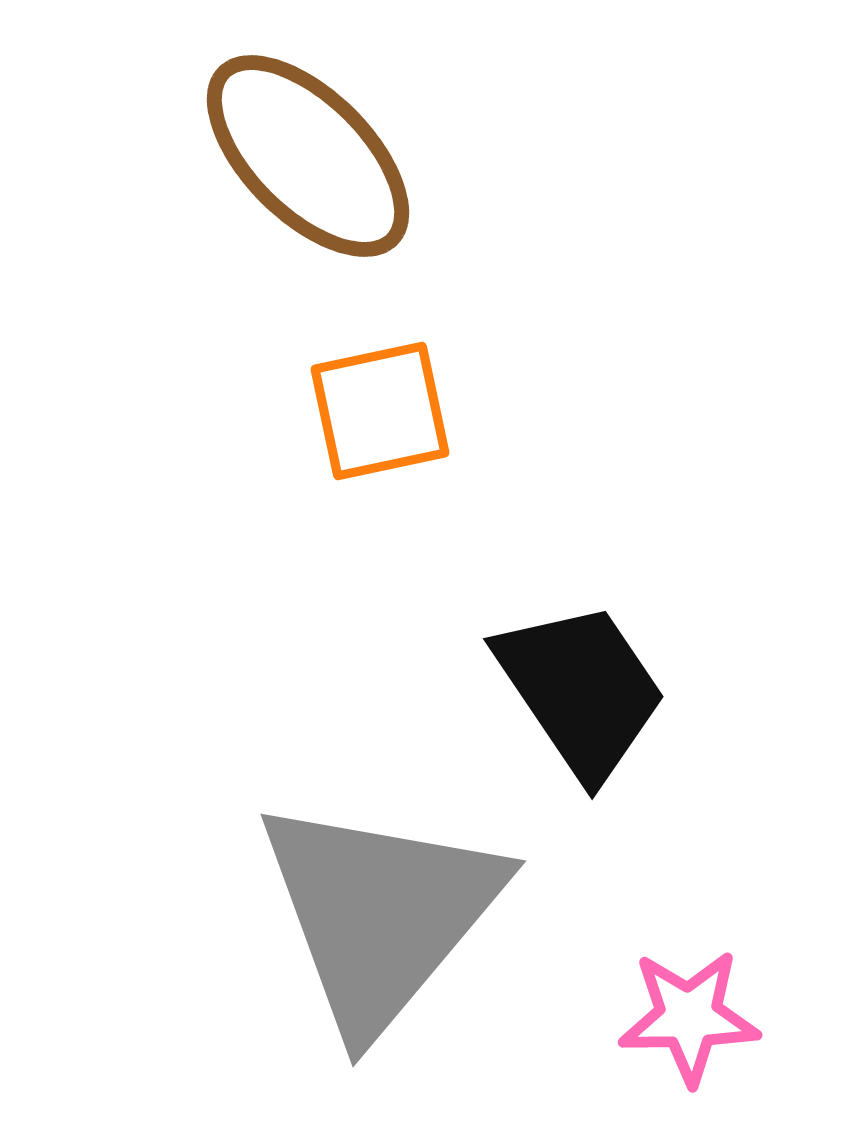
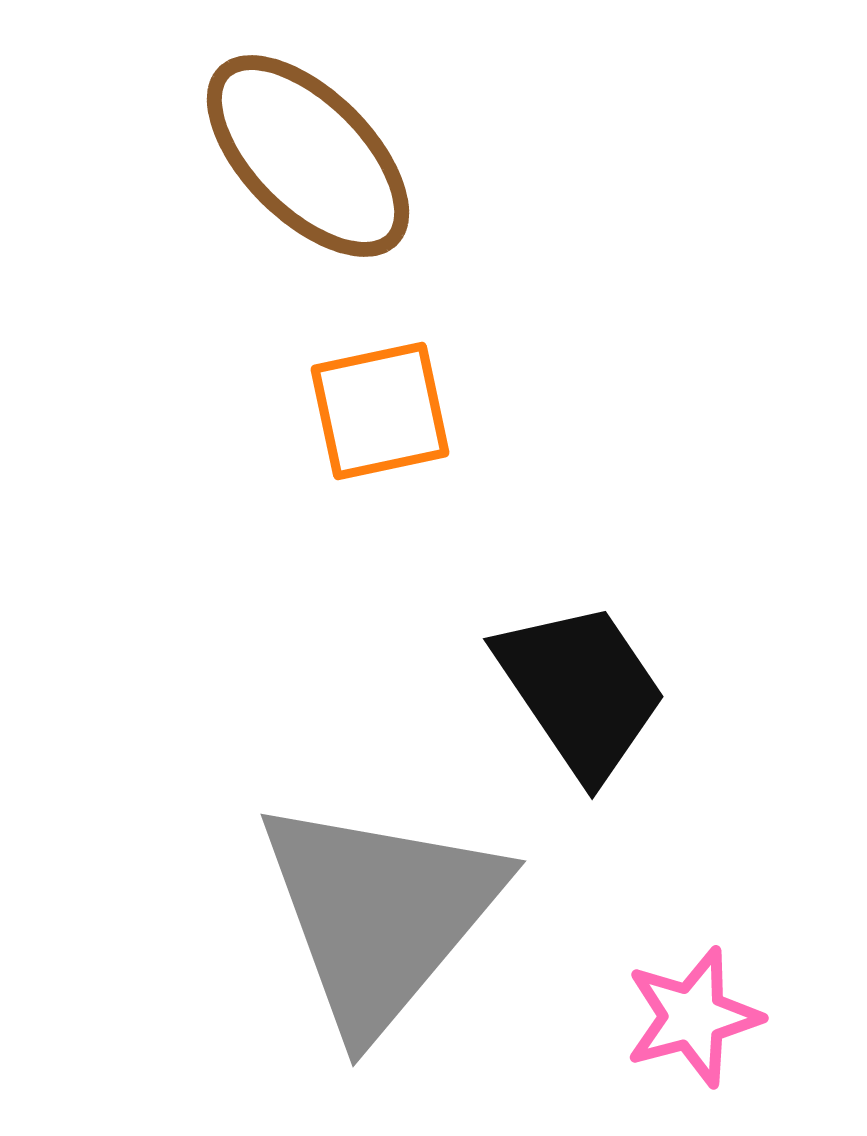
pink star: moved 4 px right; rotated 14 degrees counterclockwise
